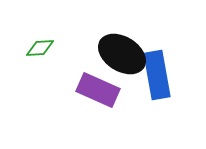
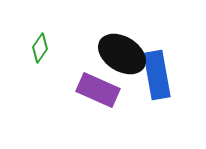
green diamond: rotated 52 degrees counterclockwise
